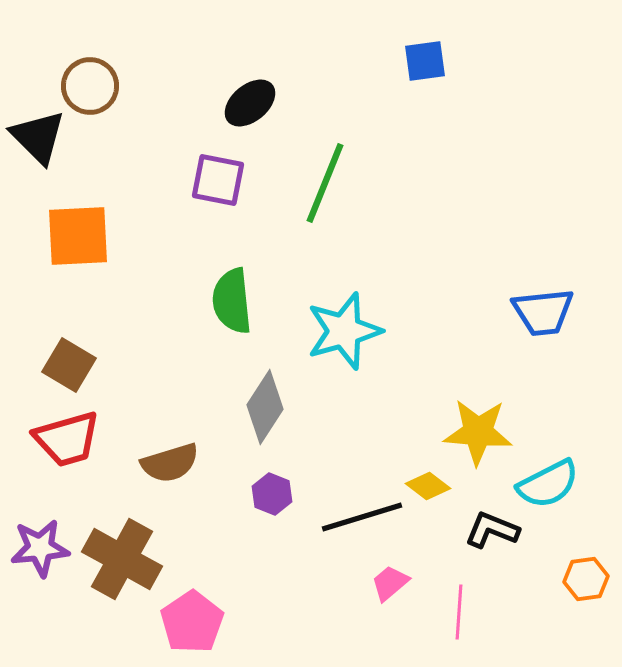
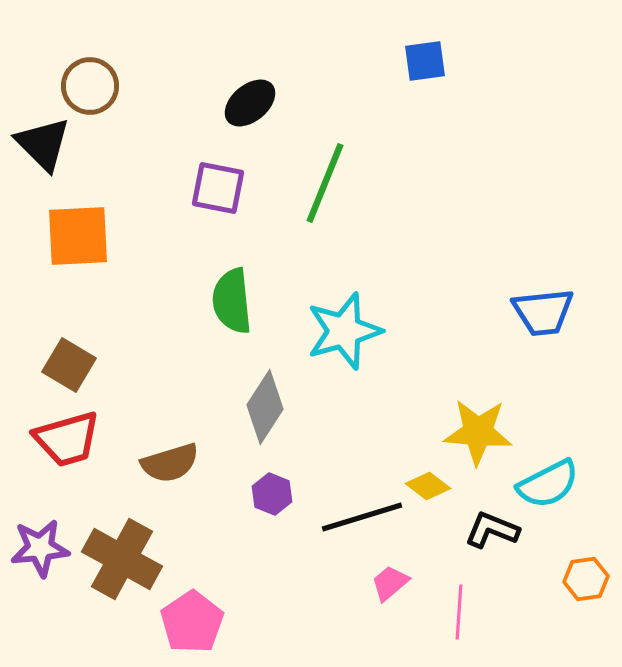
black triangle: moved 5 px right, 7 px down
purple square: moved 8 px down
